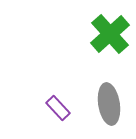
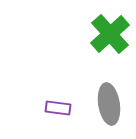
purple rectangle: rotated 40 degrees counterclockwise
